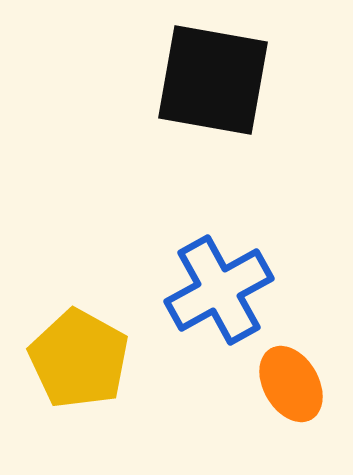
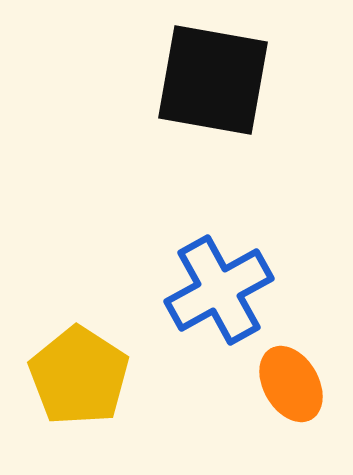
yellow pentagon: moved 17 px down; rotated 4 degrees clockwise
